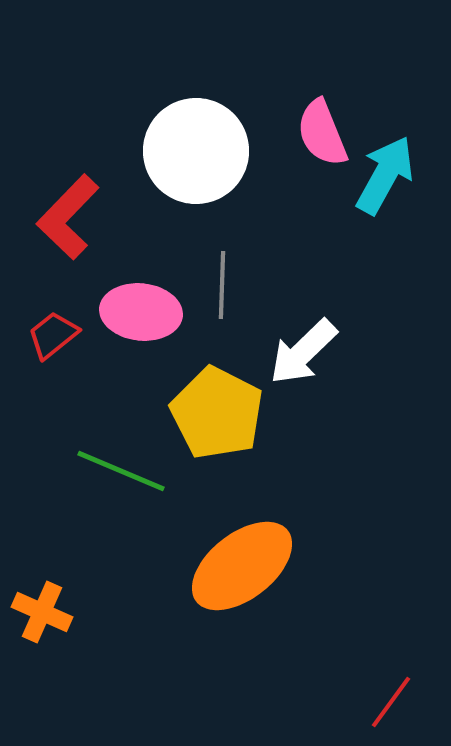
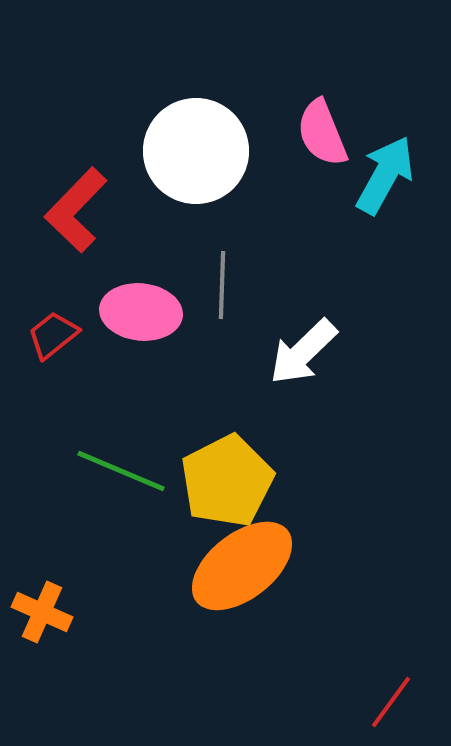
red L-shape: moved 8 px right, 7 px up
yellow pentagon: moved 10 px right, 68 px down; rotated 18 degrees clockwise
